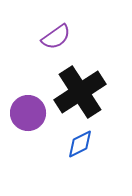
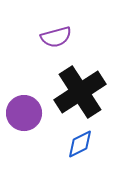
purple semicircle: rotated 20 degrees clockwise
purple circle: moved 4 px left
